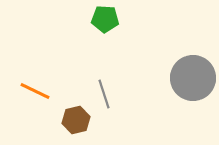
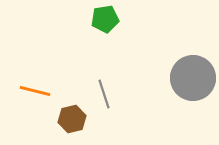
green pentagon: rotated 12 degrees counterclockwise
orange line: rotated 12 degrees counterclockwise
brown hexagon: moved 4 px left, 1 px up
